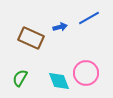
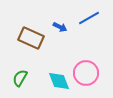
blue arrow: rotated 40 degrees clockwise
